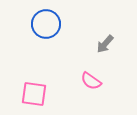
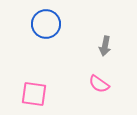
gray arrow: moved 2 px down; rotated 30 degrees counterclockwise
pink semicircle: moved 8 px right, 3 px down
